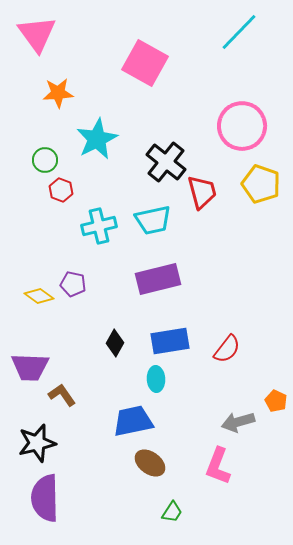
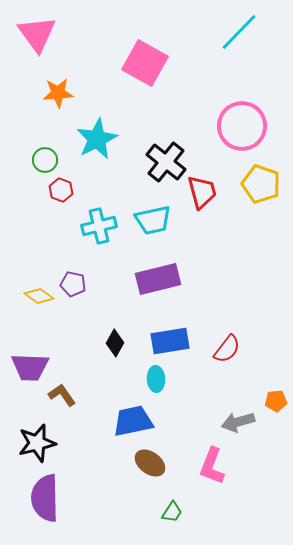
orange pentagon: rotated 30 degrees counterclockwise
pink L-shape: moved 6 px left
